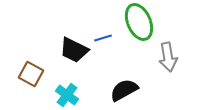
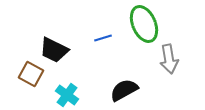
green ellipse: moved 5 px right, 2 px down
black trapezoid: moved 20 px left
gray arrow: moved 1 px right, 2 px down
